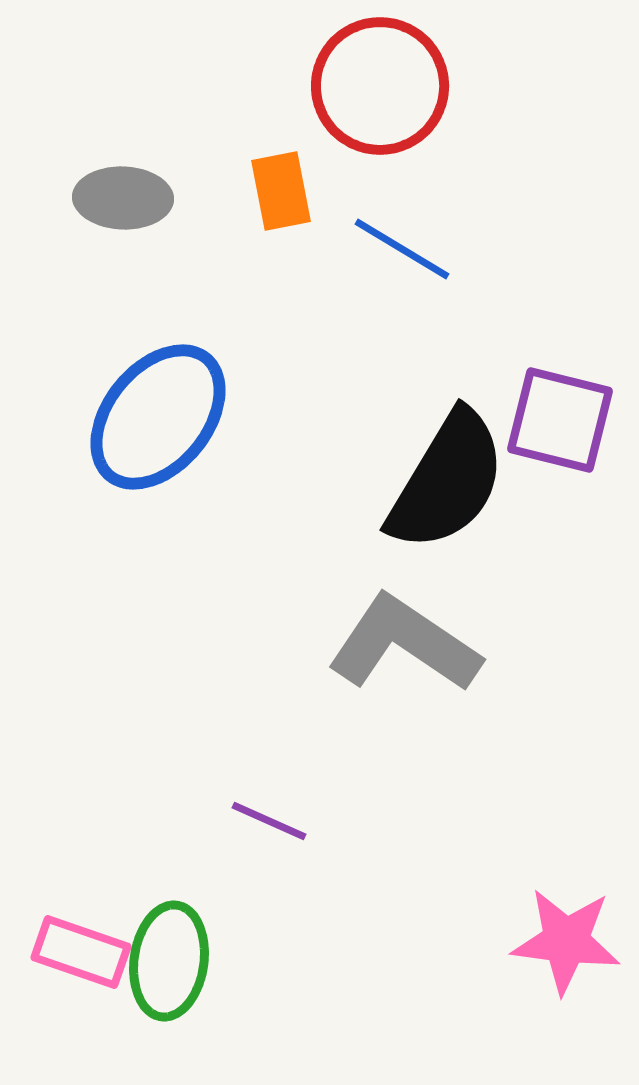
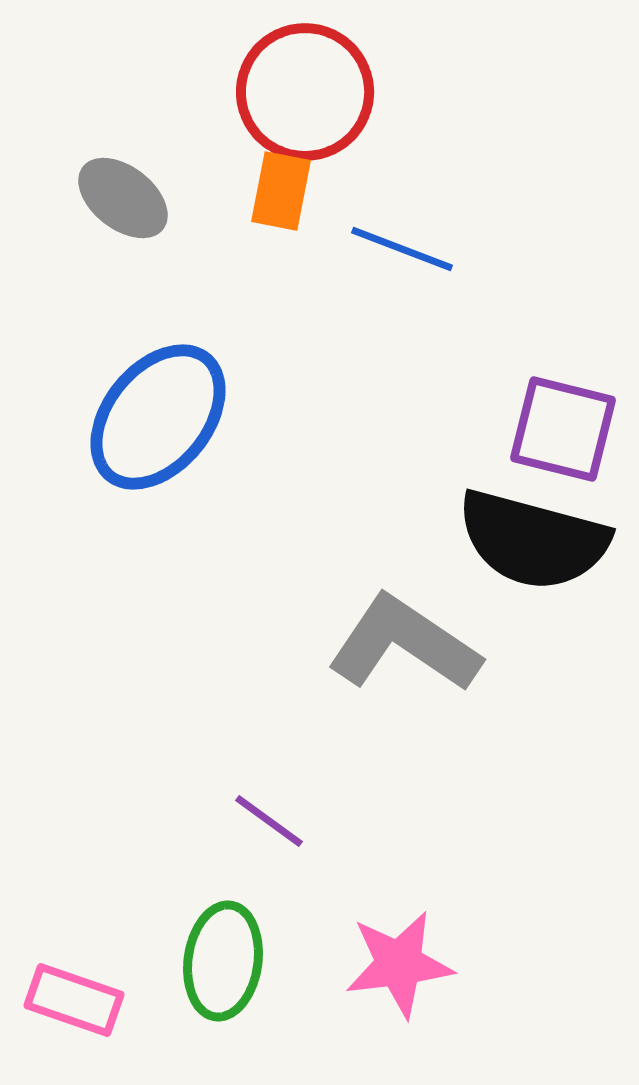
red circle: moved 75 px left, 6 px down
orange rectangle: rotated 22 degrees clockwise
gray ellipse: rotated 36 degrees clockwise
blue line: rotated 10 degrees counterclockwise
purple square: moved 3 px right, 9 px down
black semicircle: moved 86 px right, 59 px down; rotated 74 degrees clockwise
purple line: rotated 12 degrees clockwise
pink star: moved 167 px left, 23 px down; rotated 14 degrees counterclockwise
pink rectangle: moved 7 px left, 48 px down
green ellipse: moved 54 px right
